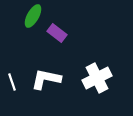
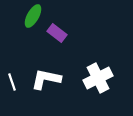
white cross: moved 1 px right
